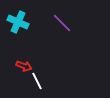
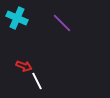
cyan cross: moved 1 px left, 4 px up
